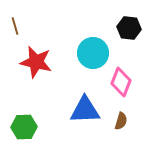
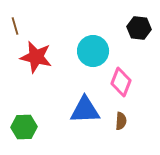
black hexagon: moved 10 px right
cyan circle: moved 2 px up
red star: moved 5 px up
brown semicircle: rotated 12 degrees counterclockwise
